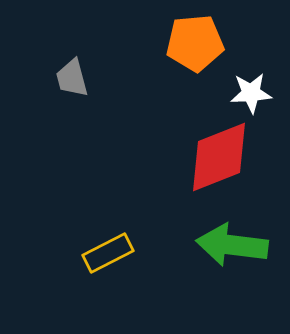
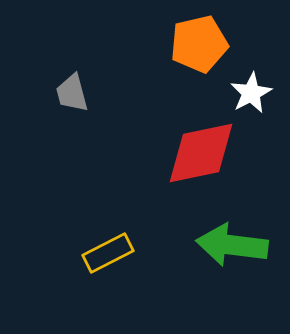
orange pentagon: moved 4 px right, 1 px down; rotated 8 degrees counterclockwise
gray trapezoid: moved 15 px down
white star: rotated 24 degrees counterclockwise
red diamond: moved 18 px left, 4 px up; rotated 10 degrees clockwise
